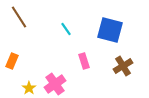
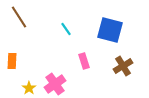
orange rectangle: rotated 21 degrees counterclockwise
